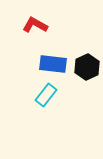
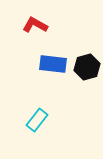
black hexagon: rotated 10 degrees clockwise
cyan rectangle: moved 9 px left, 25 px down
